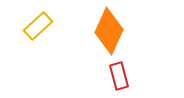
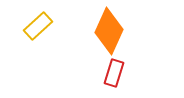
red rectangle: moved 5 px left, 3 px up; rotated 32 degrees clockwise
